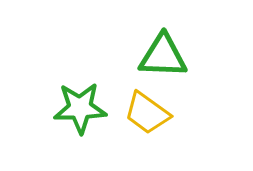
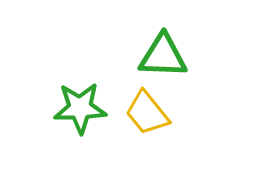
yellow trapezoid: rotated 15 degrees clockwise
